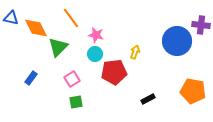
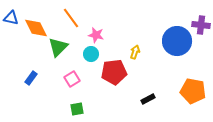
cyan circle: moved 4 px left
green square: moved 1 px right, 7 px down
